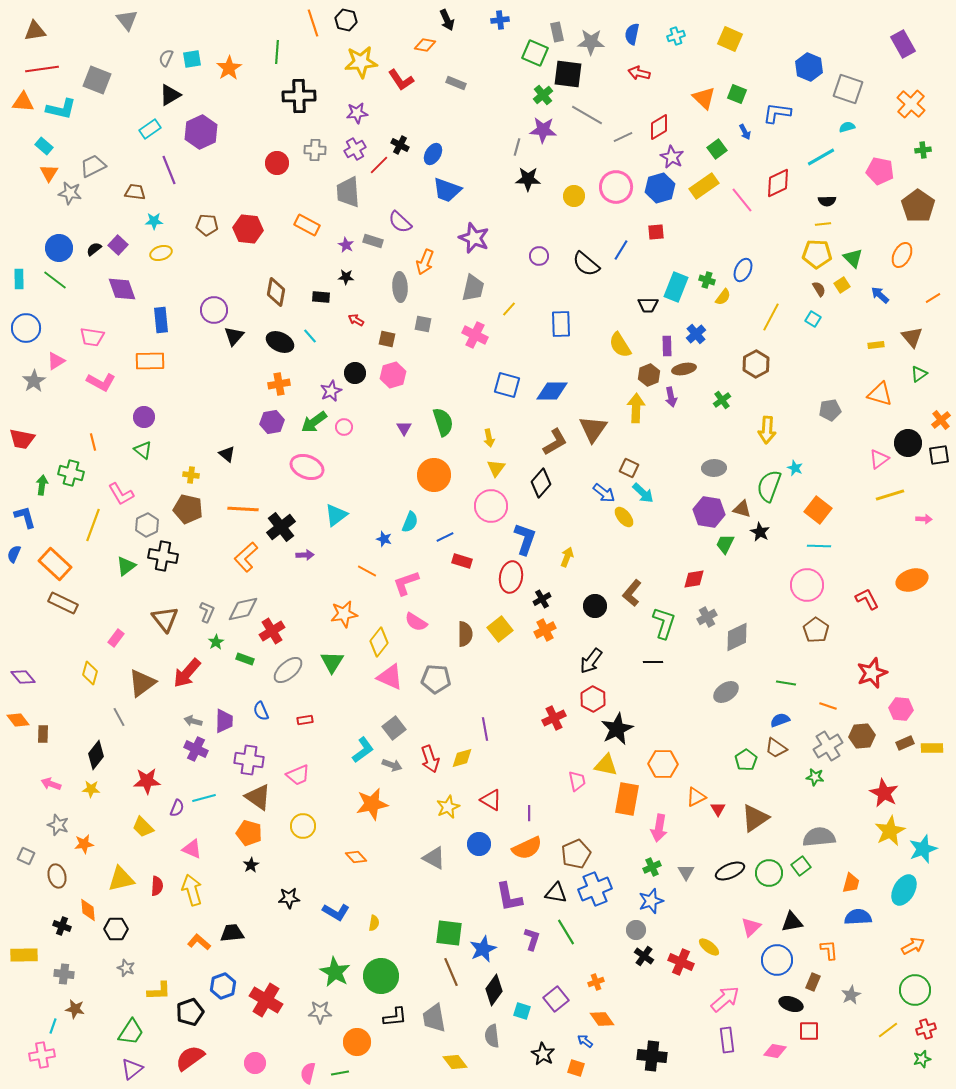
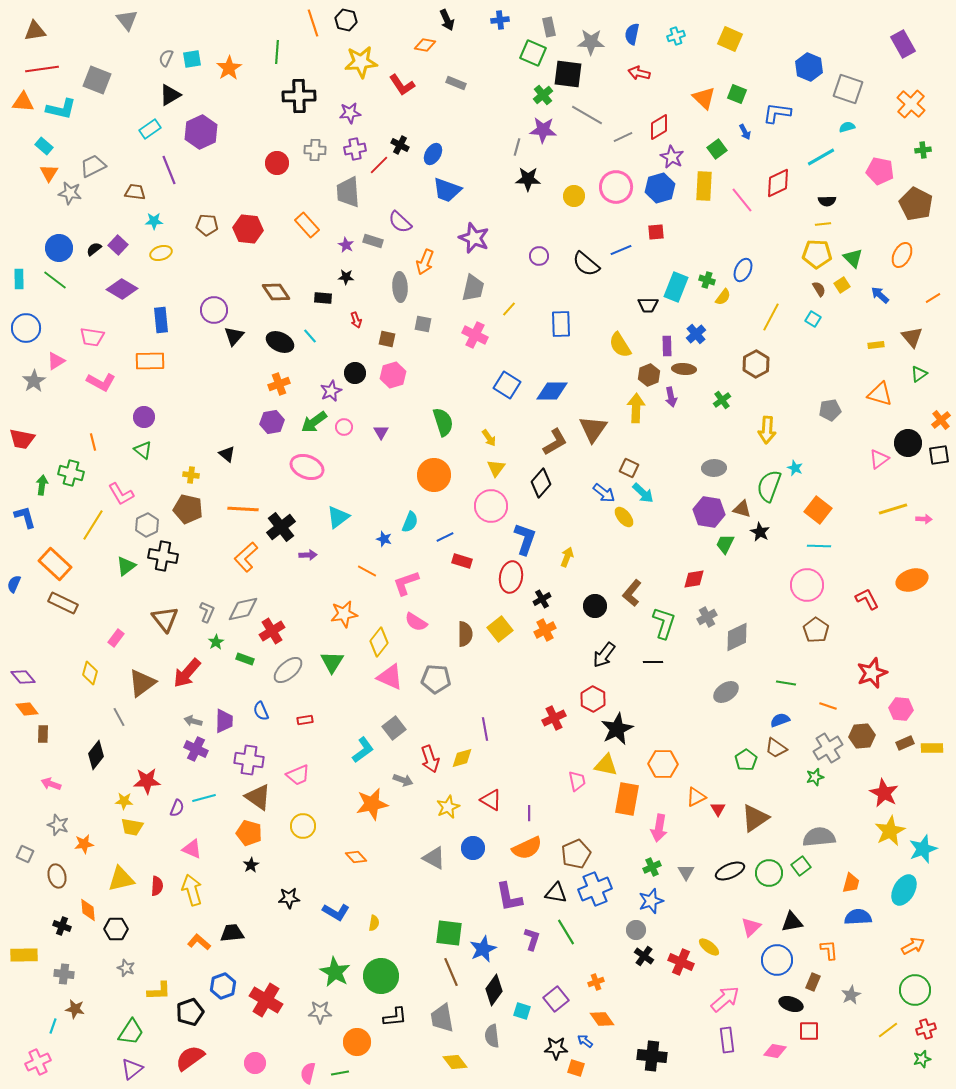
gray rectangle at (557, 32): moved 8 px left, 5 px up
green square at (535, 53): moved 2 px left
red L-shape at (401, 80): moved 1 px right, 5 px down
purple star at (357, 113): moved 7 px left
purple cross at (355, 149): rotated 20 degrees clockwise
yellow rectangle at (704, 186): rotated 52 degrees counterclockwise
brown pentagon at (918, 206): moved 2 px left, 2 px up; rotated 8 degrees counterclockwise
orange rectangle at (307, 225): rotated 20 degrees clockwise
blue line at (621, 250): rotated 35 degrees clockwise
purple diamond at (122, 289): rotated 40 degrees counterclockwise
brown diamond at (276, 292): rotated 44 degrees counterclockwise
black rectangle at (321, 297): moved 2 px right, 1 px down
red arrow at (356, 320): rotated 140 degrees counterclockwise
brown ellipse at (684, 369): rotated 15 degrees clockwise
orange cross at (279, 384): rotated 10 degrees counterclockwise
blue square at (507, 385): rotated 16 degrees clockwise
purple triangle at (404, 428): moved 23 px left, 4 px down
yellow arrow at (489, 438): rotated 24 degrees counterclockwise
yellow line at (890, 495): moved 3 px right, 14 px down
cyan triangle at (336, 515): moved 2 px right, 2 px down
yellow line at (93, 525): rotated 12 degrees clockwise
blue semicircle at (14, 554): moved 30 px down
purple arrow at (305, 555): moved 3 px right
black arrow at (591, 661): moved 13 px right, 6 px up
orange diamond at (18, 720): moved 9 px right, 11 px up
gray cross at (828, 746): moved 2 px down
gray arrow at (392, 765): moved 11 px right, 15 px down
green star at (815, 777): rotated 24 degrees counterclockwise
yellow star at (91, 789): moved 33 px right, 12 px down
yellow trapezoid at (143, 827): moved 11 px left; rotated 35 degrees counterclockwise
blue circle at (479, 844): moved 6 px left, 4 px down
gray square at (26, 856): moved 1 px left, 2 px up
gray trapezoid at (434, 1018): moved 8 px right
black star at (543, 1054): moved 13 px right, 6 px up; rotated 30 degrees counterclockwise
pink cross at (42, 1055): moved 4 px left, 7 px down; rotated 15 degrees counterclockwise
